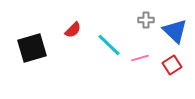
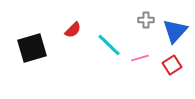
blue triangle: rotated 28 degrees clockwise
